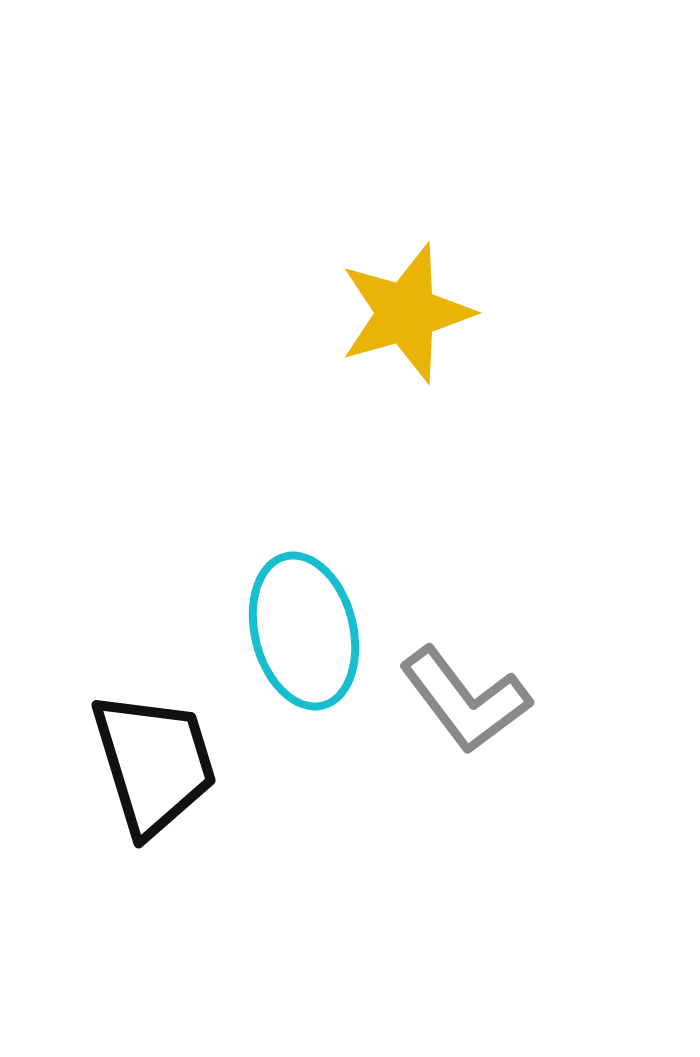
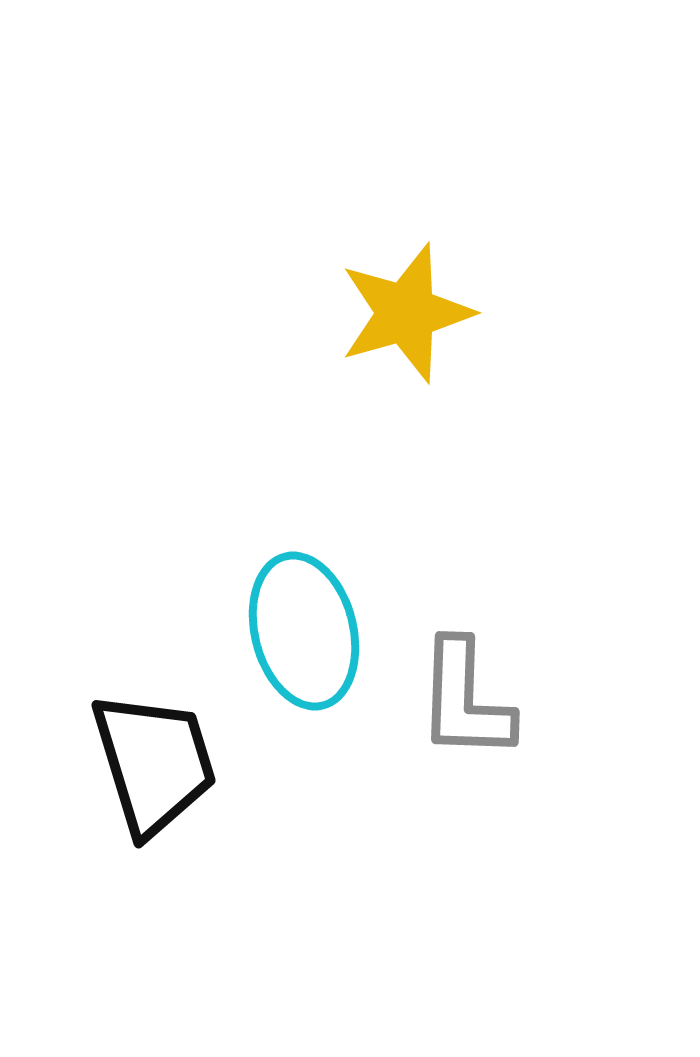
gray L-shape: rotated 39 degrees clockwise
